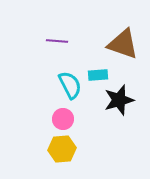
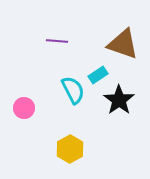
cyan rectangle: rotated 30 degrees counterclockwise
cyan semicircle: moved 3 px right, 5 px down
black star: rotated 20 degrees counterclockwise
pink circle: moved 39 px left, 11 px up
yellow hexagon: moved 8 px right; rotated 24 degrees counterclockwise
